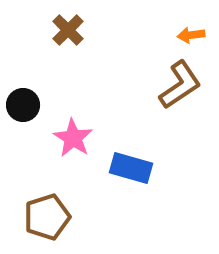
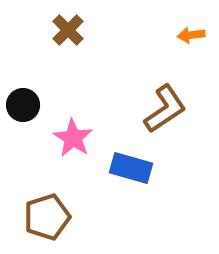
brown L-shape: moved 15 px left, 24 px down
